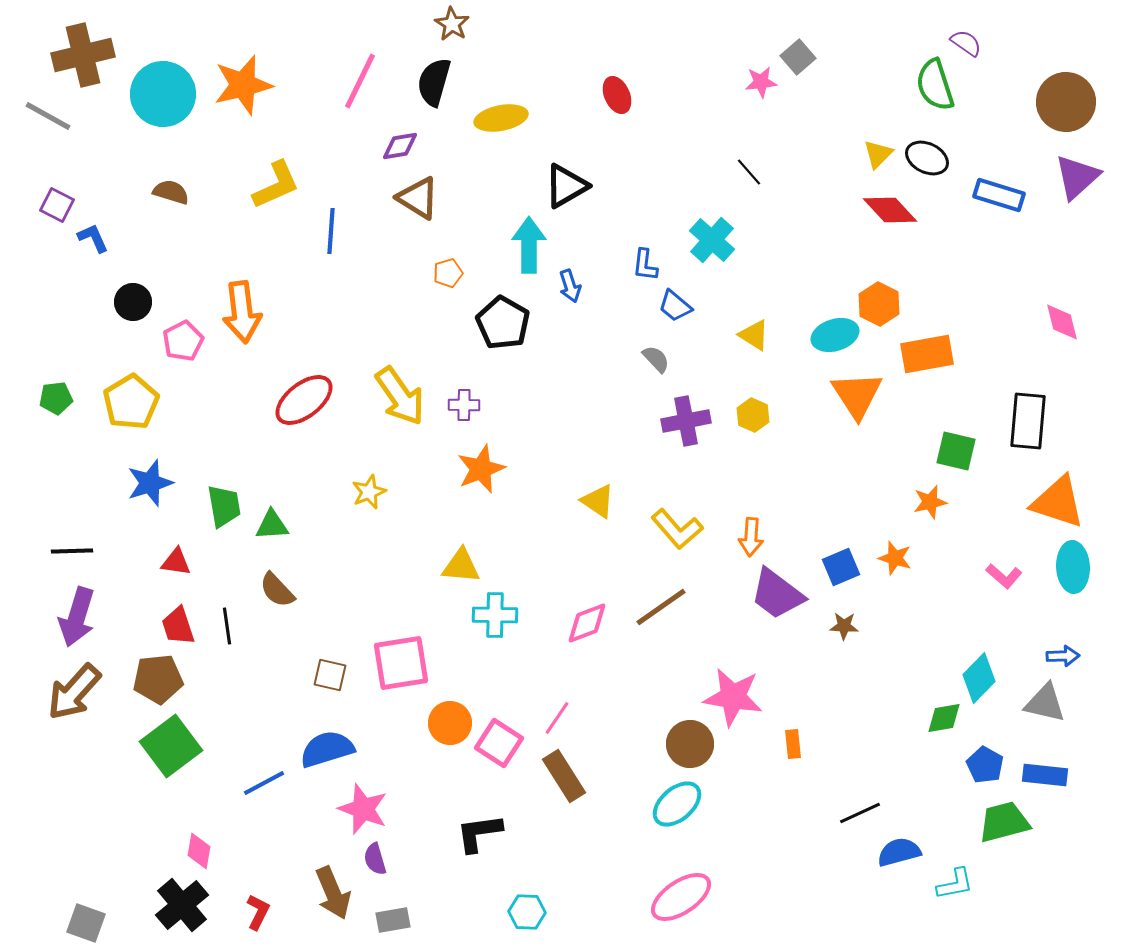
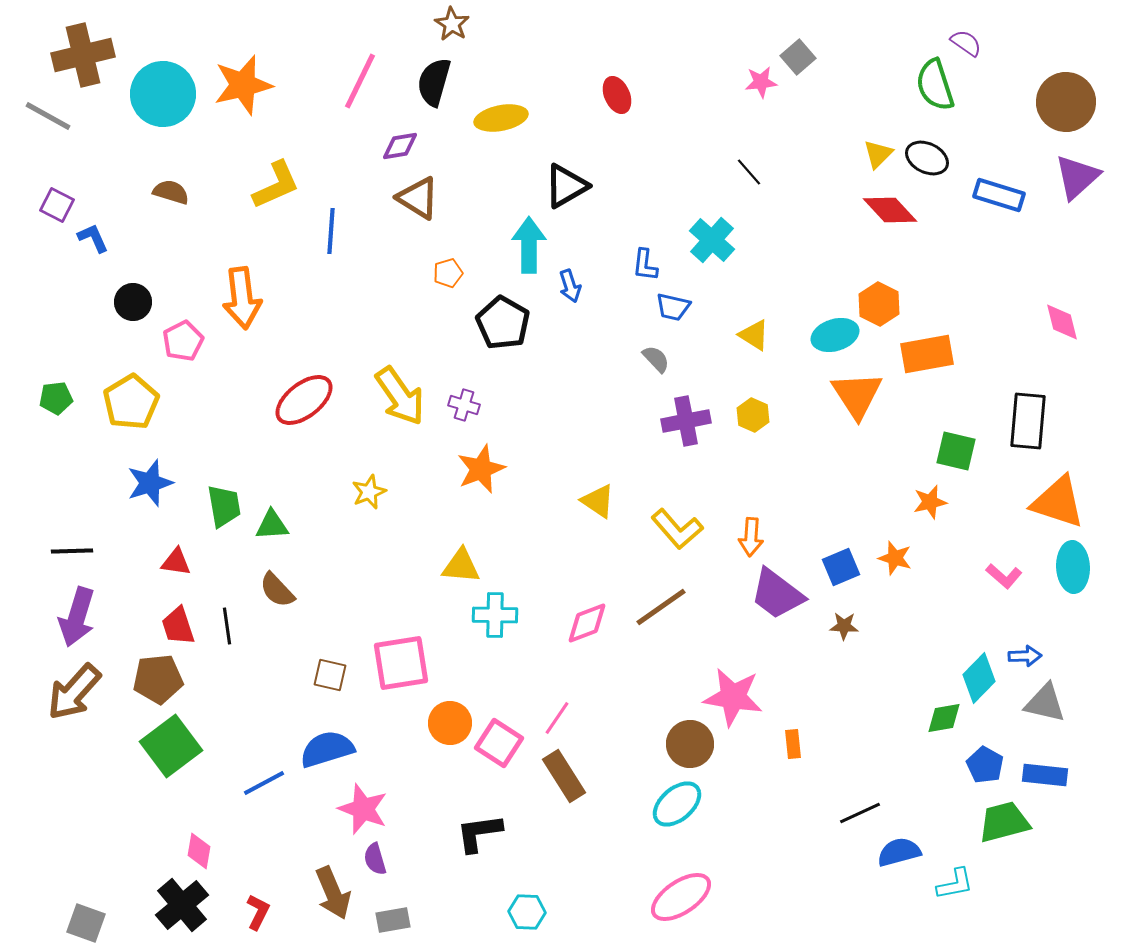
blue trapezoid at (675, 306): moved 2 px left, 1 px down; rotated 27 degrees counterclockwise
orange arrow at (242, 312): moved 14 px up
purple cross at (464, 405): rotated 16 degrees clockwise
blue arrow at (1063, 656): moved 38 px left
